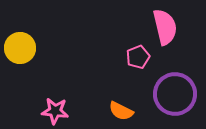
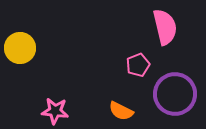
pink pentagon: moved 8 px down
